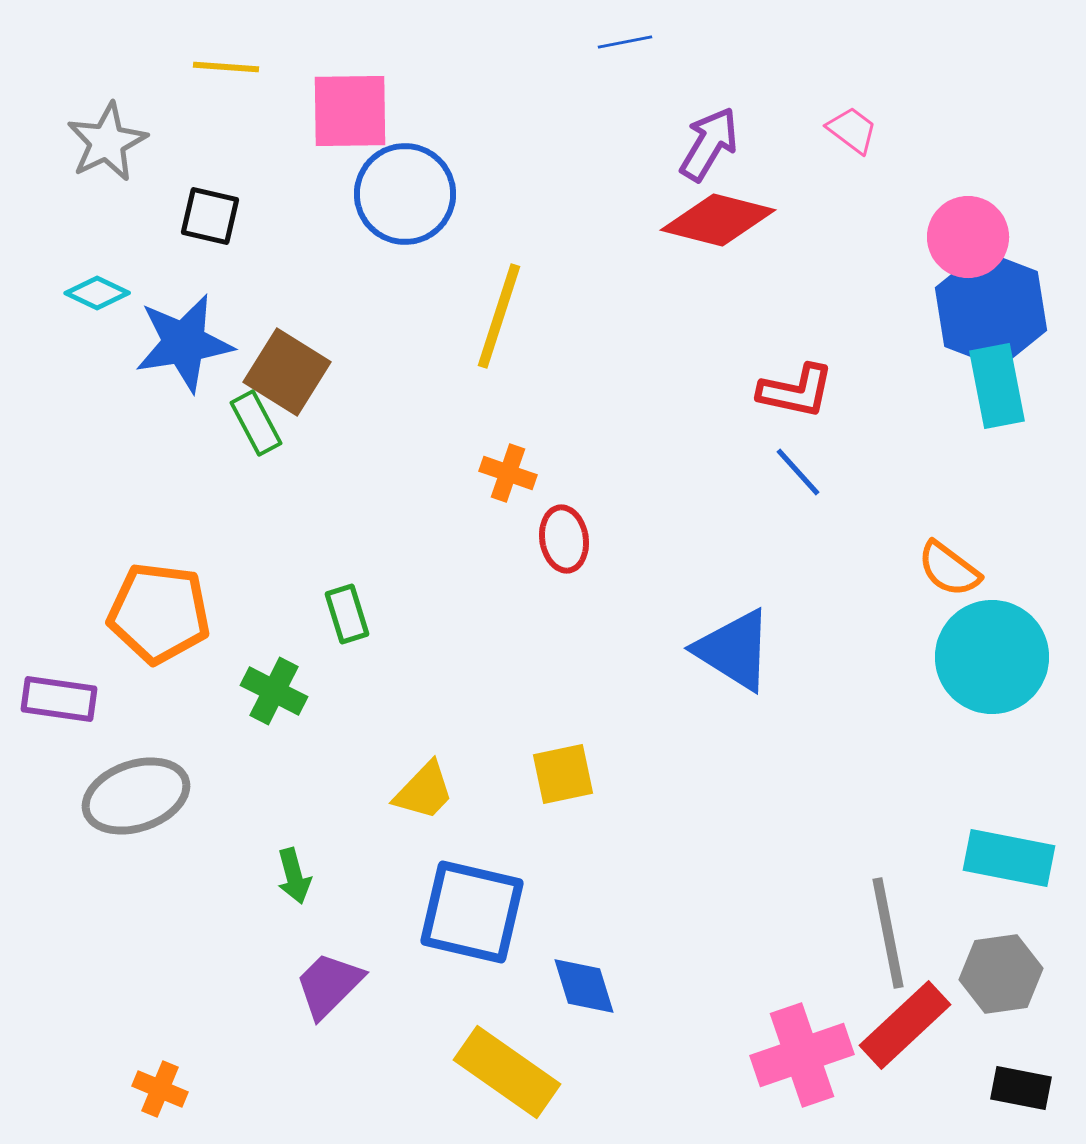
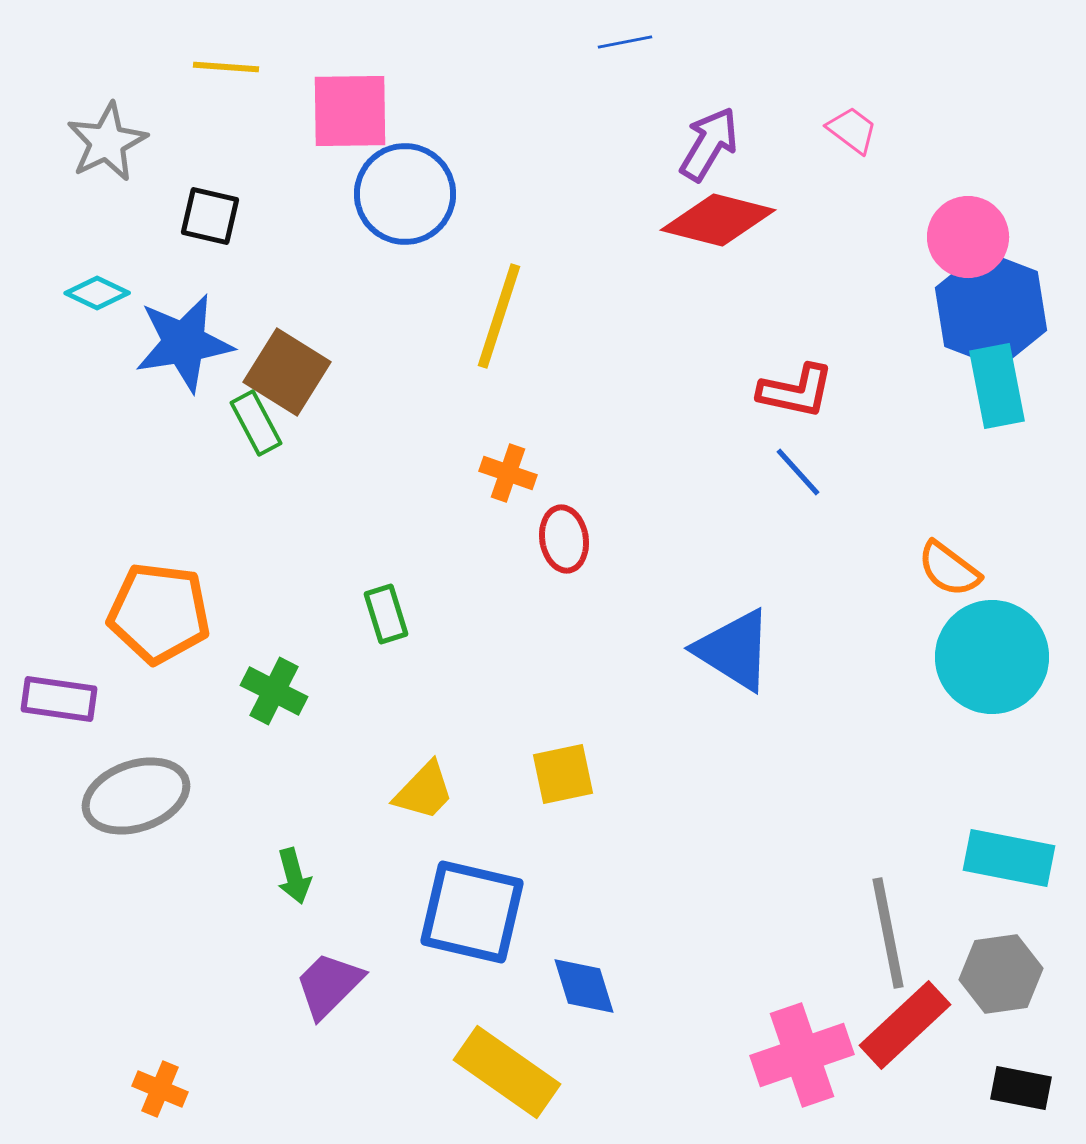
green rectangle at (347, 614): moved 39 px right
